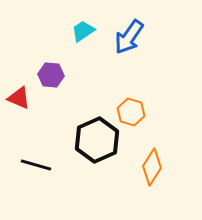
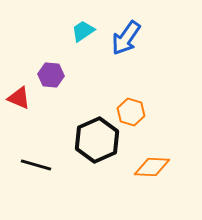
blue arrow: moved 3 px left, 1 px down
orange diamond: rotated 60 degrees clockwise
